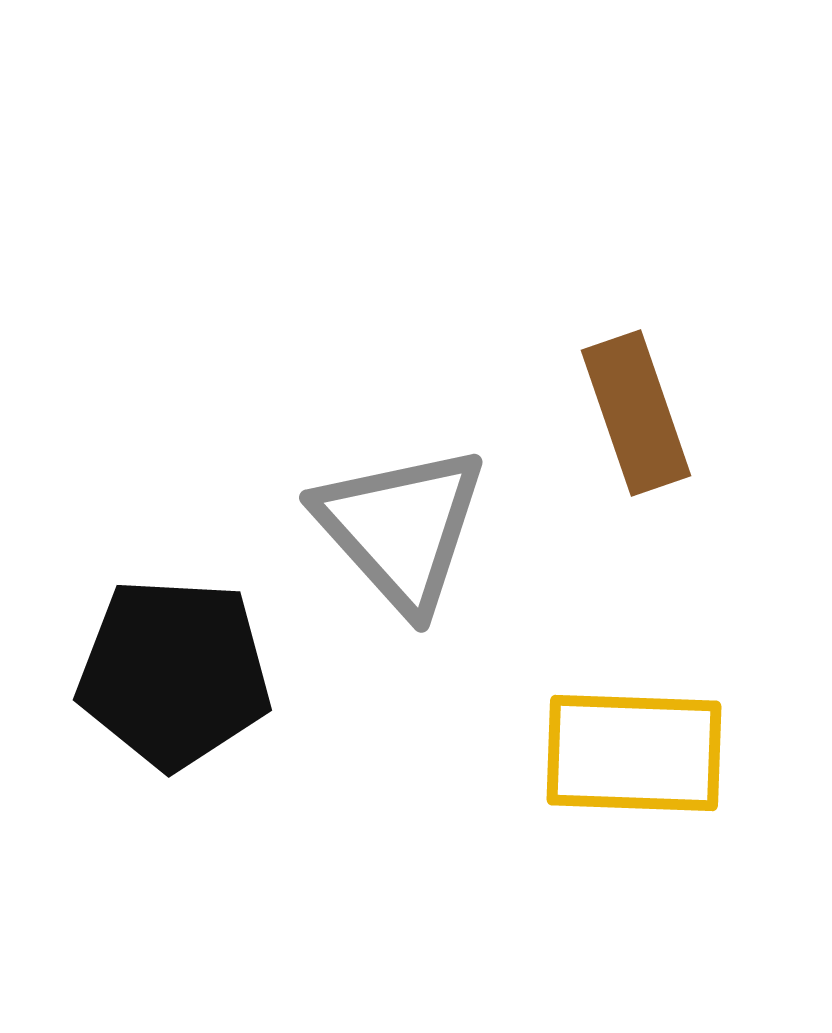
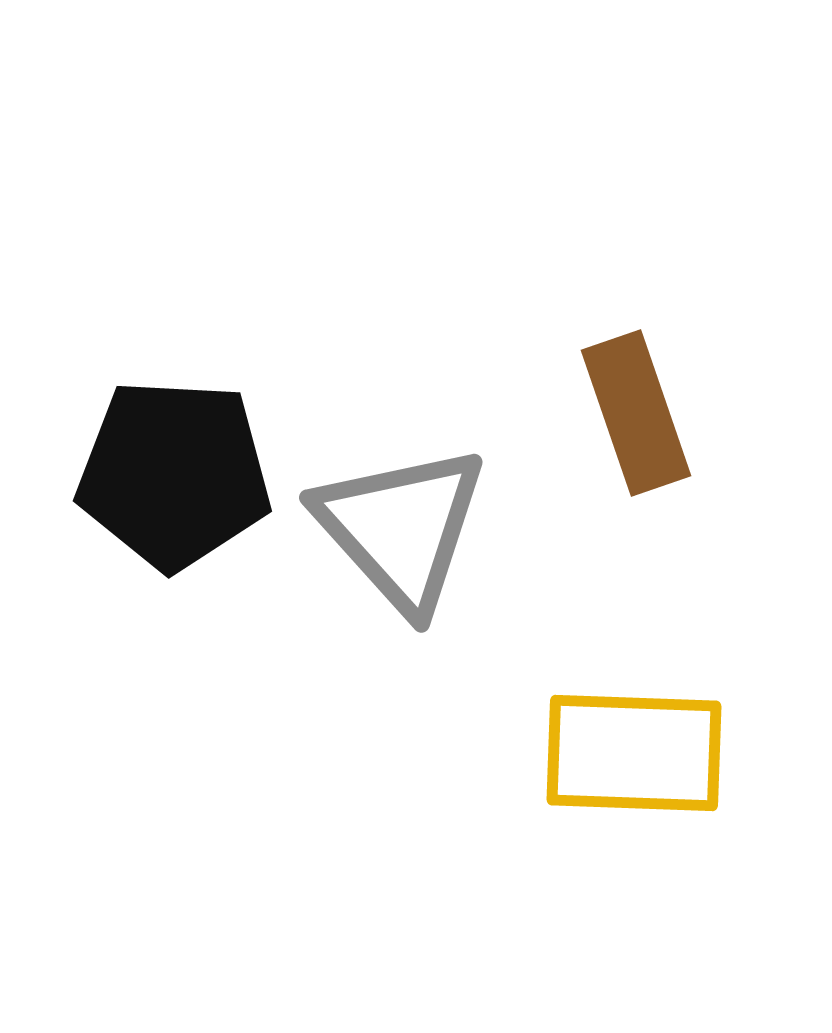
black pentagon: moved 199 px up
